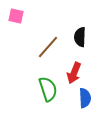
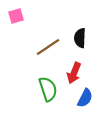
pink square: rotated 28 degrees counterclockwise
black semicircle: moved 1 px down
brown line: rotated 15 degrees clockwise
blue semicircle: rotated 30 degrees clockwise
